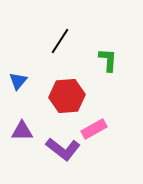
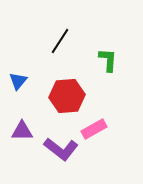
purple L-shape: moved 2 px left
